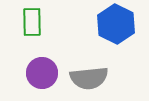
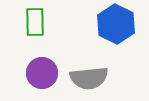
green rectangle: moved 3 px right
